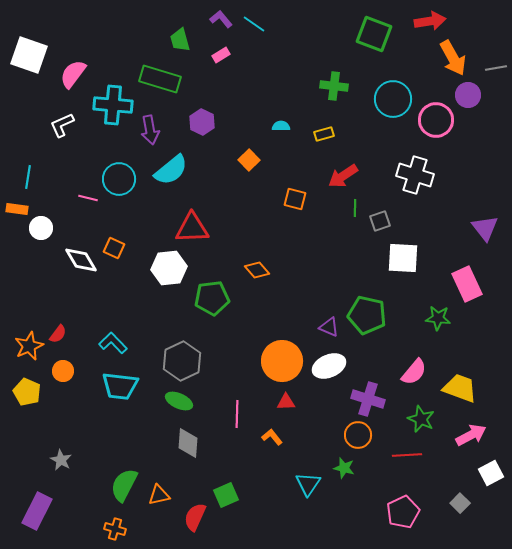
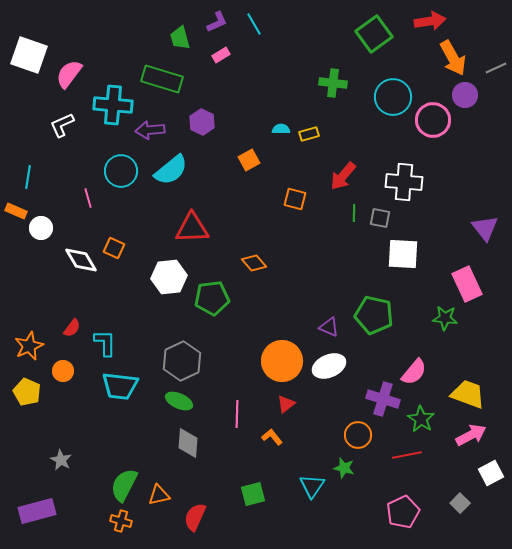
purple L-shape at (221, 19): moved 4 px left, 3 px down; rotated 105 degrees clockwise
cyan line at (254, 24): rotated 25 degrees clockwise
green square at (374, 34): rotated 33 degrees clockwise
green trapezoid at (180, 40): moved 2 px up
gray line at (496, 68): rotated 15 degrees counterclockwise
pink semicircle at (73, 74): moved 4 px left
green rectangle at (160, 79): moved 2 px right
green cross at (334, 86): moved 1 px left, 3 px up
purple circle at (468, 95): moved 3 px left
cyan circle at (393, 99): moved 2 px up
pink circle at (436, 120): moved 3 px left
cyan semicircle at (281, 126): moved 3 px down
purple arrow at (150, 130): rotated 96 degrees clockwise
yellow rectangle at (324, 134): moved 15 px left
orange square at (249, 160): rotated 15 degrees clockwise
white cross at (415, 175): moved 11 px left, 7 px down; rotated 12 degrees counterclockwise
red arrow at (343, 176): rotated 16 degrees counterclockwise
cyan circle at (119, 179): moved 2 px right, 8 px up
pink line at (88, 198): rotated 60 degrees clockwise
green line at (355, 208): moved 1 px left, 5 px down
orange rectangle at (17, 209): moved 1 px left, 2 px down; rotated 15 degrees clockwise
gray square at (380, 221): moved 3 px up; rotated 30 degrees clockwise
white square at (403, 258): moved 4 px up
white hexagon at (169, 268): moved 9 px down
orange diamond at (257, 270): moved 3 px left, 7 px up
green pentagon at (367, 315): moved 7 px right
green star at (438, 318): moved 7 px right
red semicircle at (58, 334): moved 14 px right, 6 px up
cyan L-shape at (113, 343): moved 8 px left; rotated 44 degrees clockwise
yellow trapezoid at (460, 388): moved 8 px right, 6 px down
purple cross at (368, 399): moved 15 px right
red triangle at (286, 402): moved 2 px down; rotated 36 degrees counterclockwise
green star at (421, 419): rotated 8 degrees clockwise
red line at (407, 455): rotated 8 degrees counterclockwise
cyan triangle at (308, 484): moved 4 px right, 2 px down
green square at (226, 495): moved 27 px right, 1 px up; rotated 10 degrees clockwise
purple rectangle at (37, 511): rotated 48 degrees clockwise
orange cross at (115, 529): moved 6 px right, 8 px up
